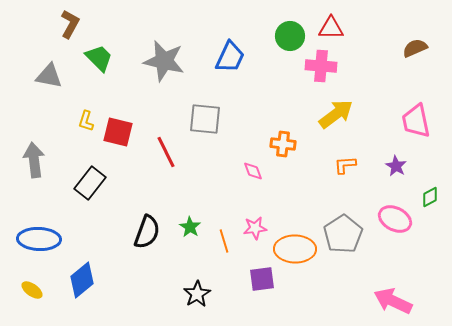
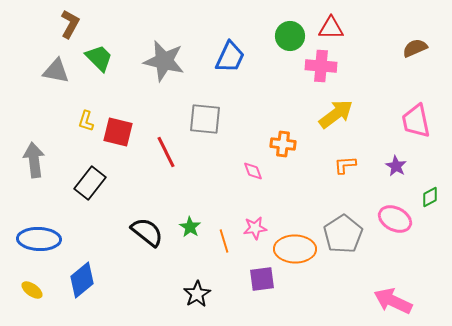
gray triangle: moved 7 px right, 5 px up
black semicircle: rotated 72 degrees counterclockwise
